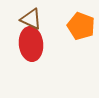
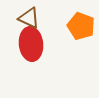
brown triangle: moved 2 px left, 1 px up
